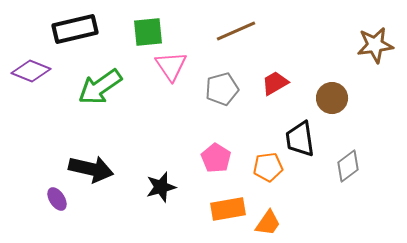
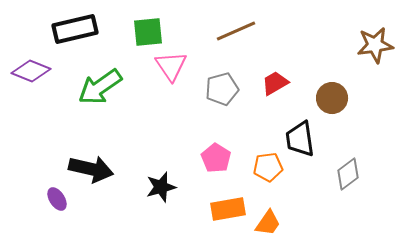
gray diamond: moved 8 px down
